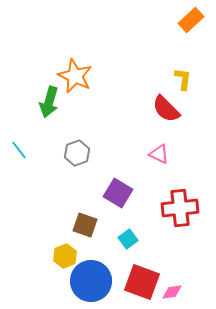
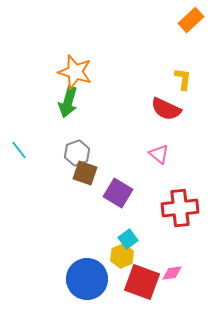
orange star: moved 4 px up; rotated 8 degrees counterclockwise
green arrow: moved 19 px right
red semicircle: rotated 20 degrees counterclockwise
pink triangle: rotated 15 degrees clockwise
brown square: moved 52 px up
yellow hexagon: moved 57 px right
blue circle: moved 4 px left, 2 px up
pink diamond: moved 19 px up
